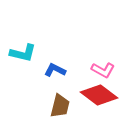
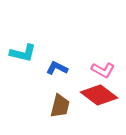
blue L-shape: moved 2 px right, 2 px up
